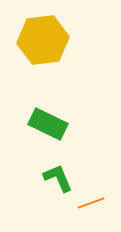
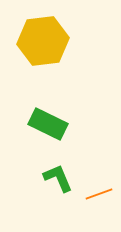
yellow hexagon: moved 1 px down
orange line: moved 8 px right, 9 px up
